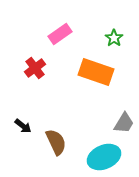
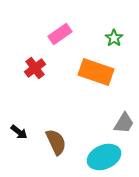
black arrow: moved 4 px left, 6 px down
